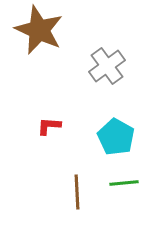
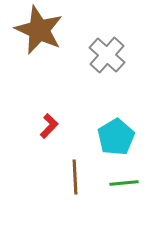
gray cross: moved 11 px up; rotated 12 degrees counterclockwise
red L-shape: rotated 130 degrees clockwise
cyan pentagon: rotated 12 degrees clockwise
brown line: moved 2 px left, 15 px up
